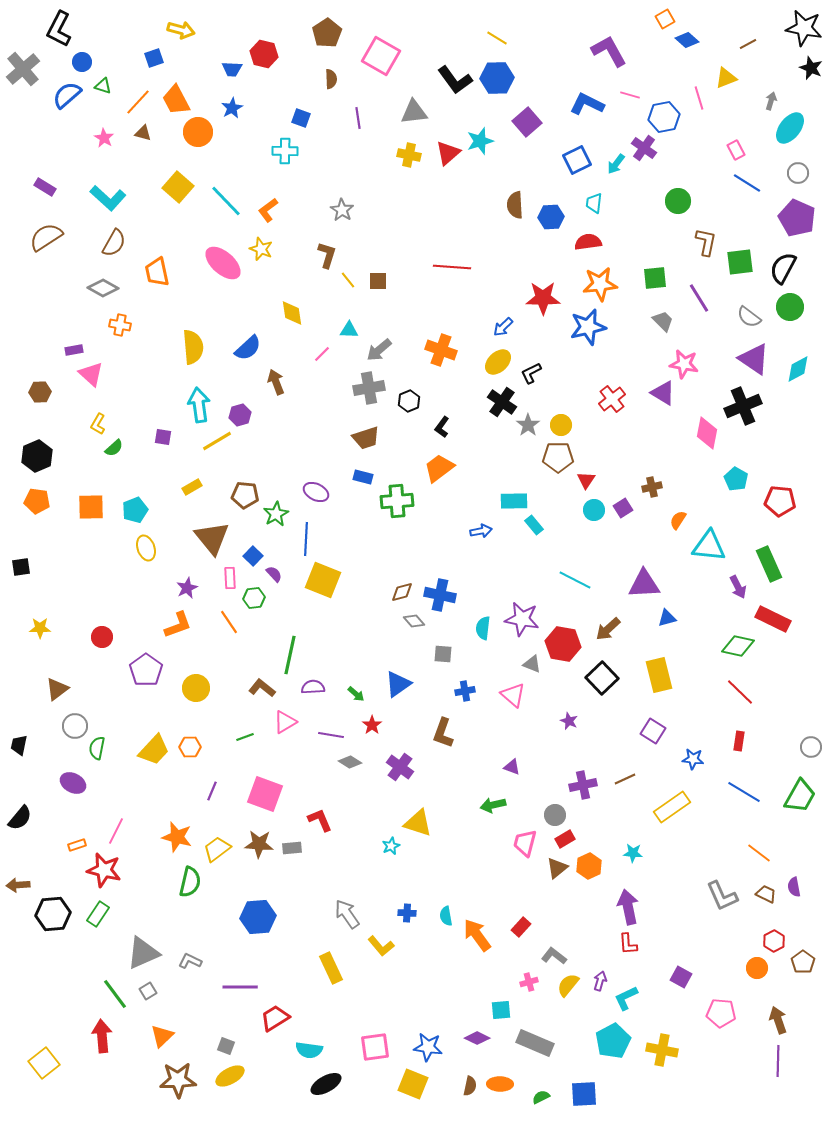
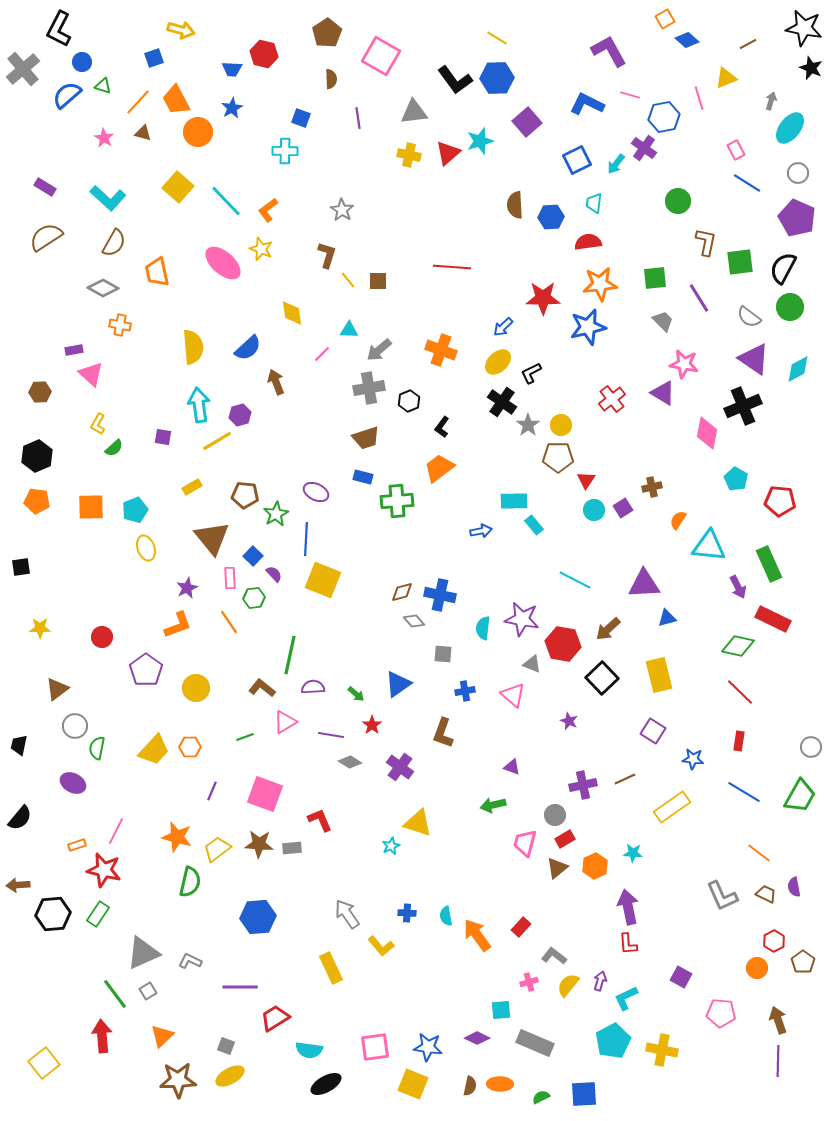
orange hexagon at (589, 866): moved 6 px right
